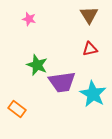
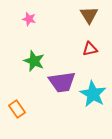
green star: moved 3 px left, 4 px up
orange rectangle: rotated 18 degrees clockwise
